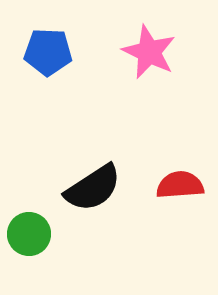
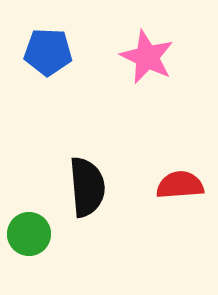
pink star: moved 2 px left, 5 px down
black semicircle: moved 6 px left, 1 px up; rotated 62 degrees counterclockwise
